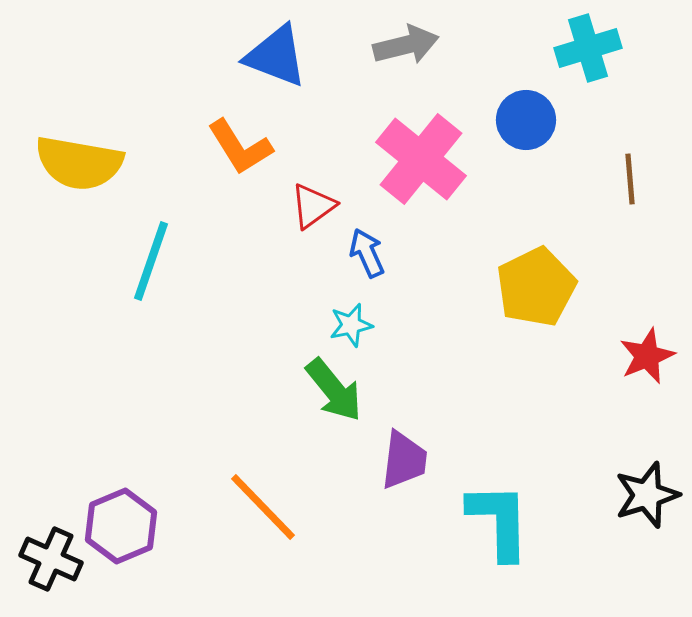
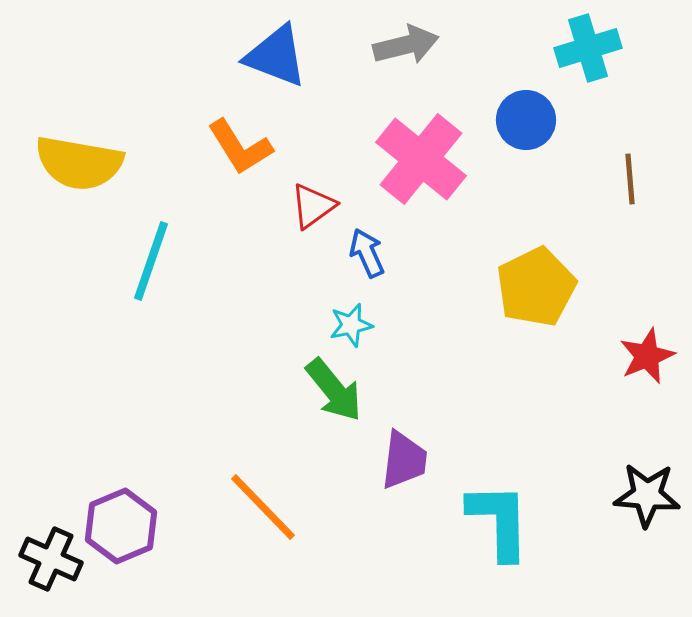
black star: rotated 22 degrees clockwise
